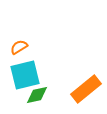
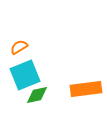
cyan square: rotated 8 degrees counterclockwise
orange rectangle: rotated 32 degrees clockwise
